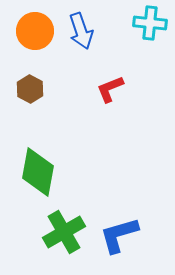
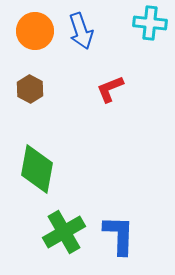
green diamond: moved 1 px left, 3 px up
blue L-shape: rotated 108 degrees clockwise
